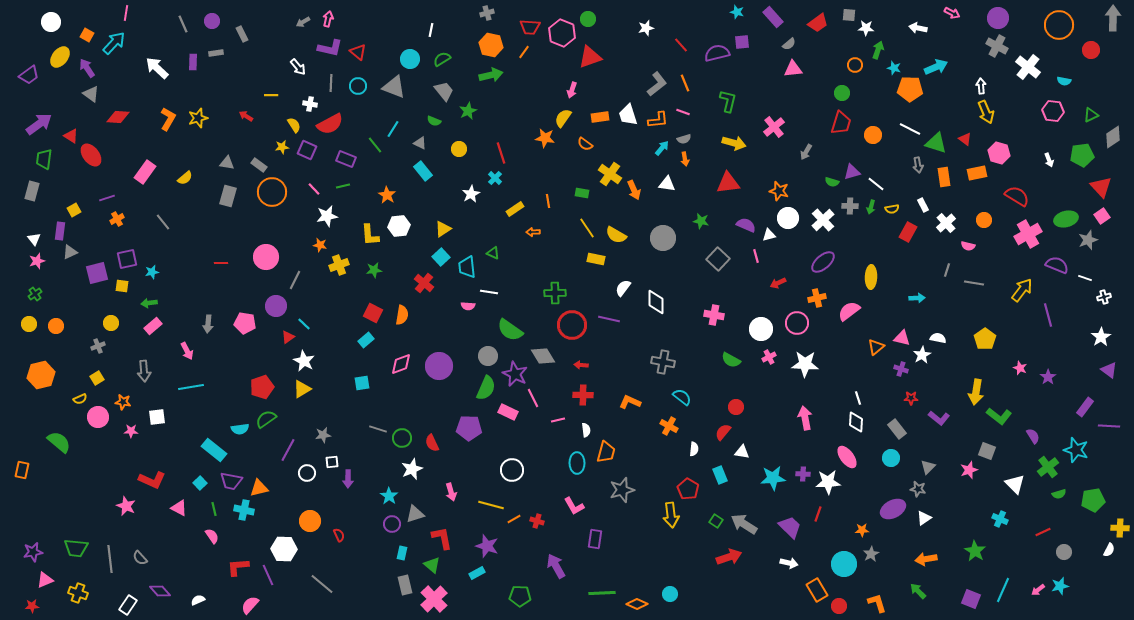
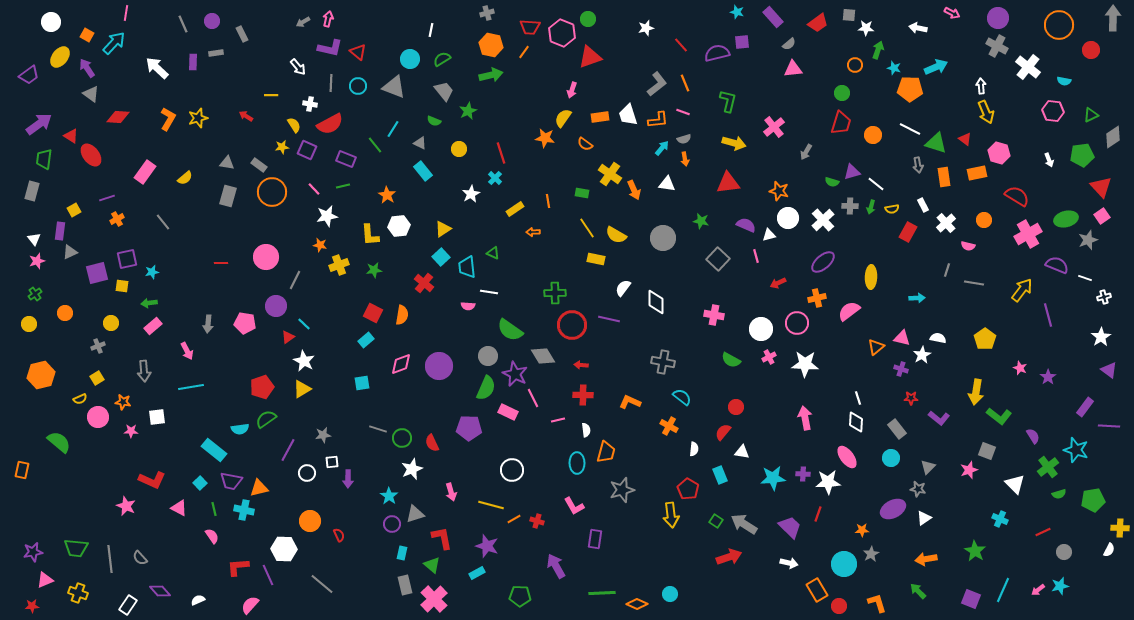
orange circle at (56, 326): moved 9 px right, 13 px up
